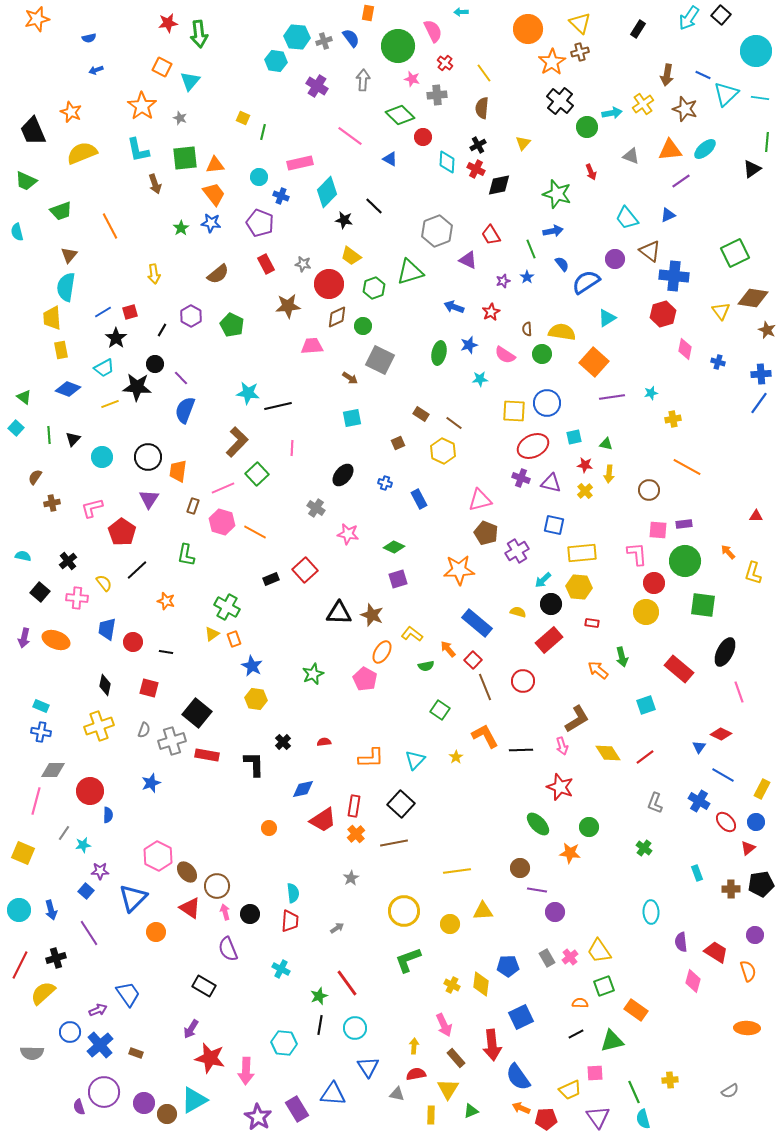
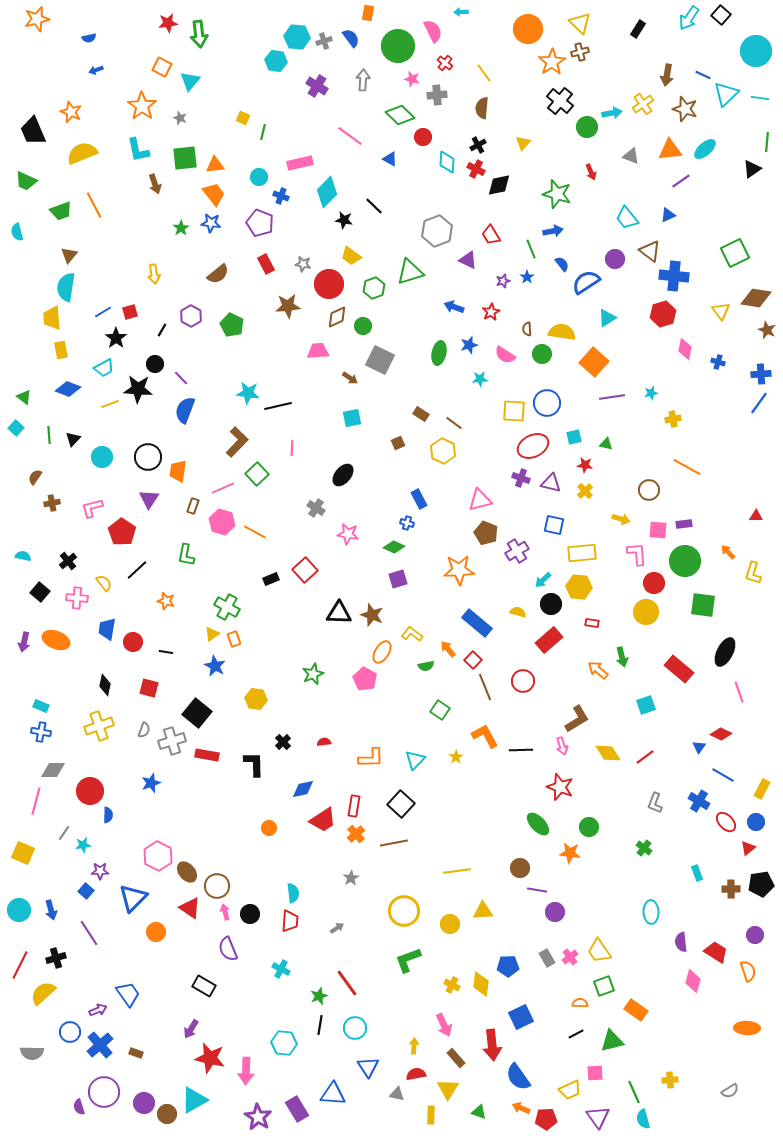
orange line at (110, 226): moved 16 px left, 21 px up
brown diamond at (753, 298): moved 3 px right
pink trapezoid at (312, 346): moved 6 px right, 5 px down
black star at (137, 387): moved 1 px right, 2 px down
yellow arrow at (609, 474): moved 12 px right, 45 px down; rotated 78 degrees counterclockwise
blue cross at (385, 483): moved 22 px right, 40 px down
purple arrow at (24, 638): moved 4 px down
blue star at (252, 666): moved 37 px left
green triangle at (471, 1111): moved 8 px right, 1 px down; rotated 42 degrees clockwise
